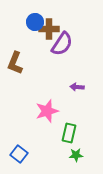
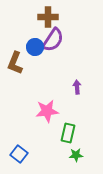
blue circle: moved 25 px down
brown cross: moved 1 px left, 12 px up
purple semicircle: moved 9 px left, 4 px up
purple arrow: rotated 80 degrees clockwise
pink star: rotated 10 degrees clockwise
green rectangle: moved 1 px left
